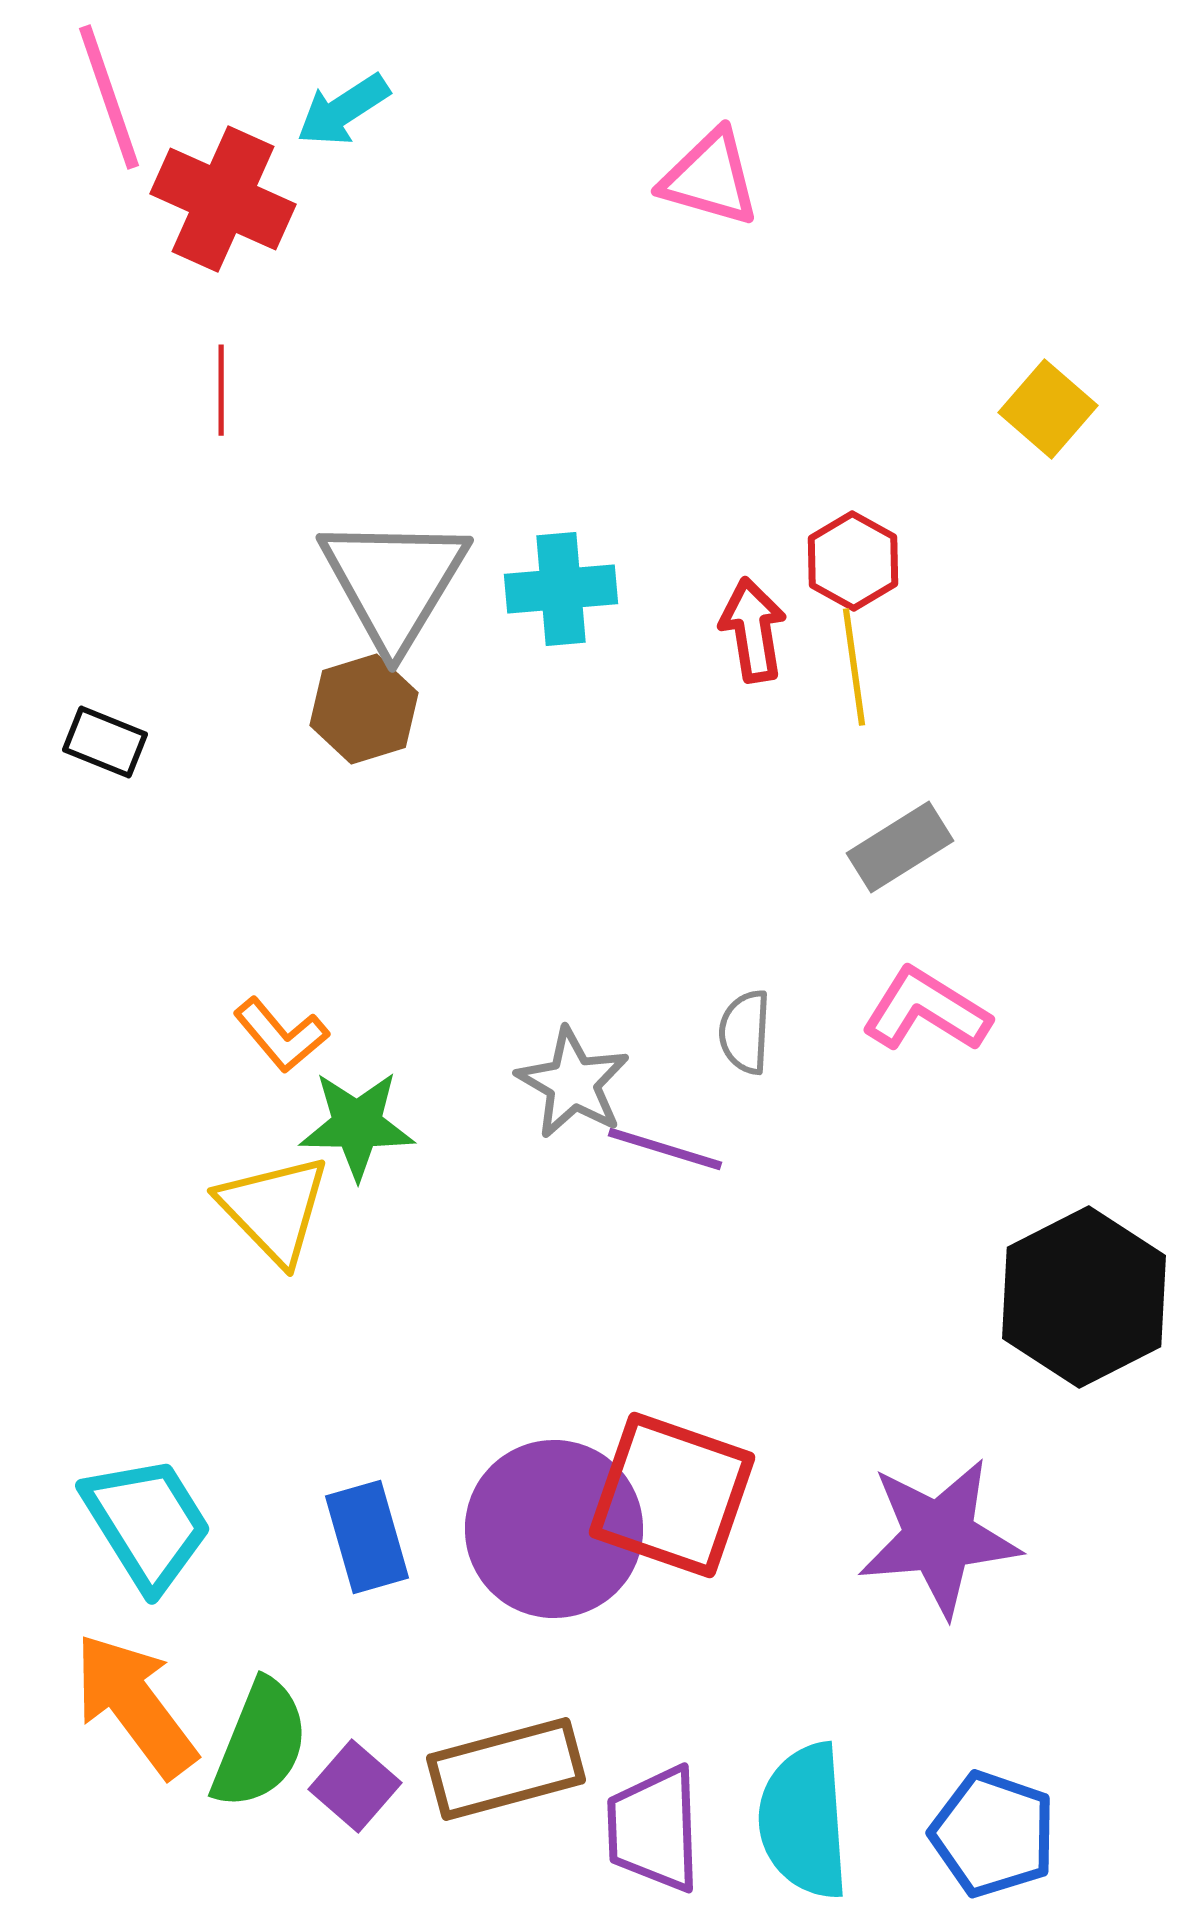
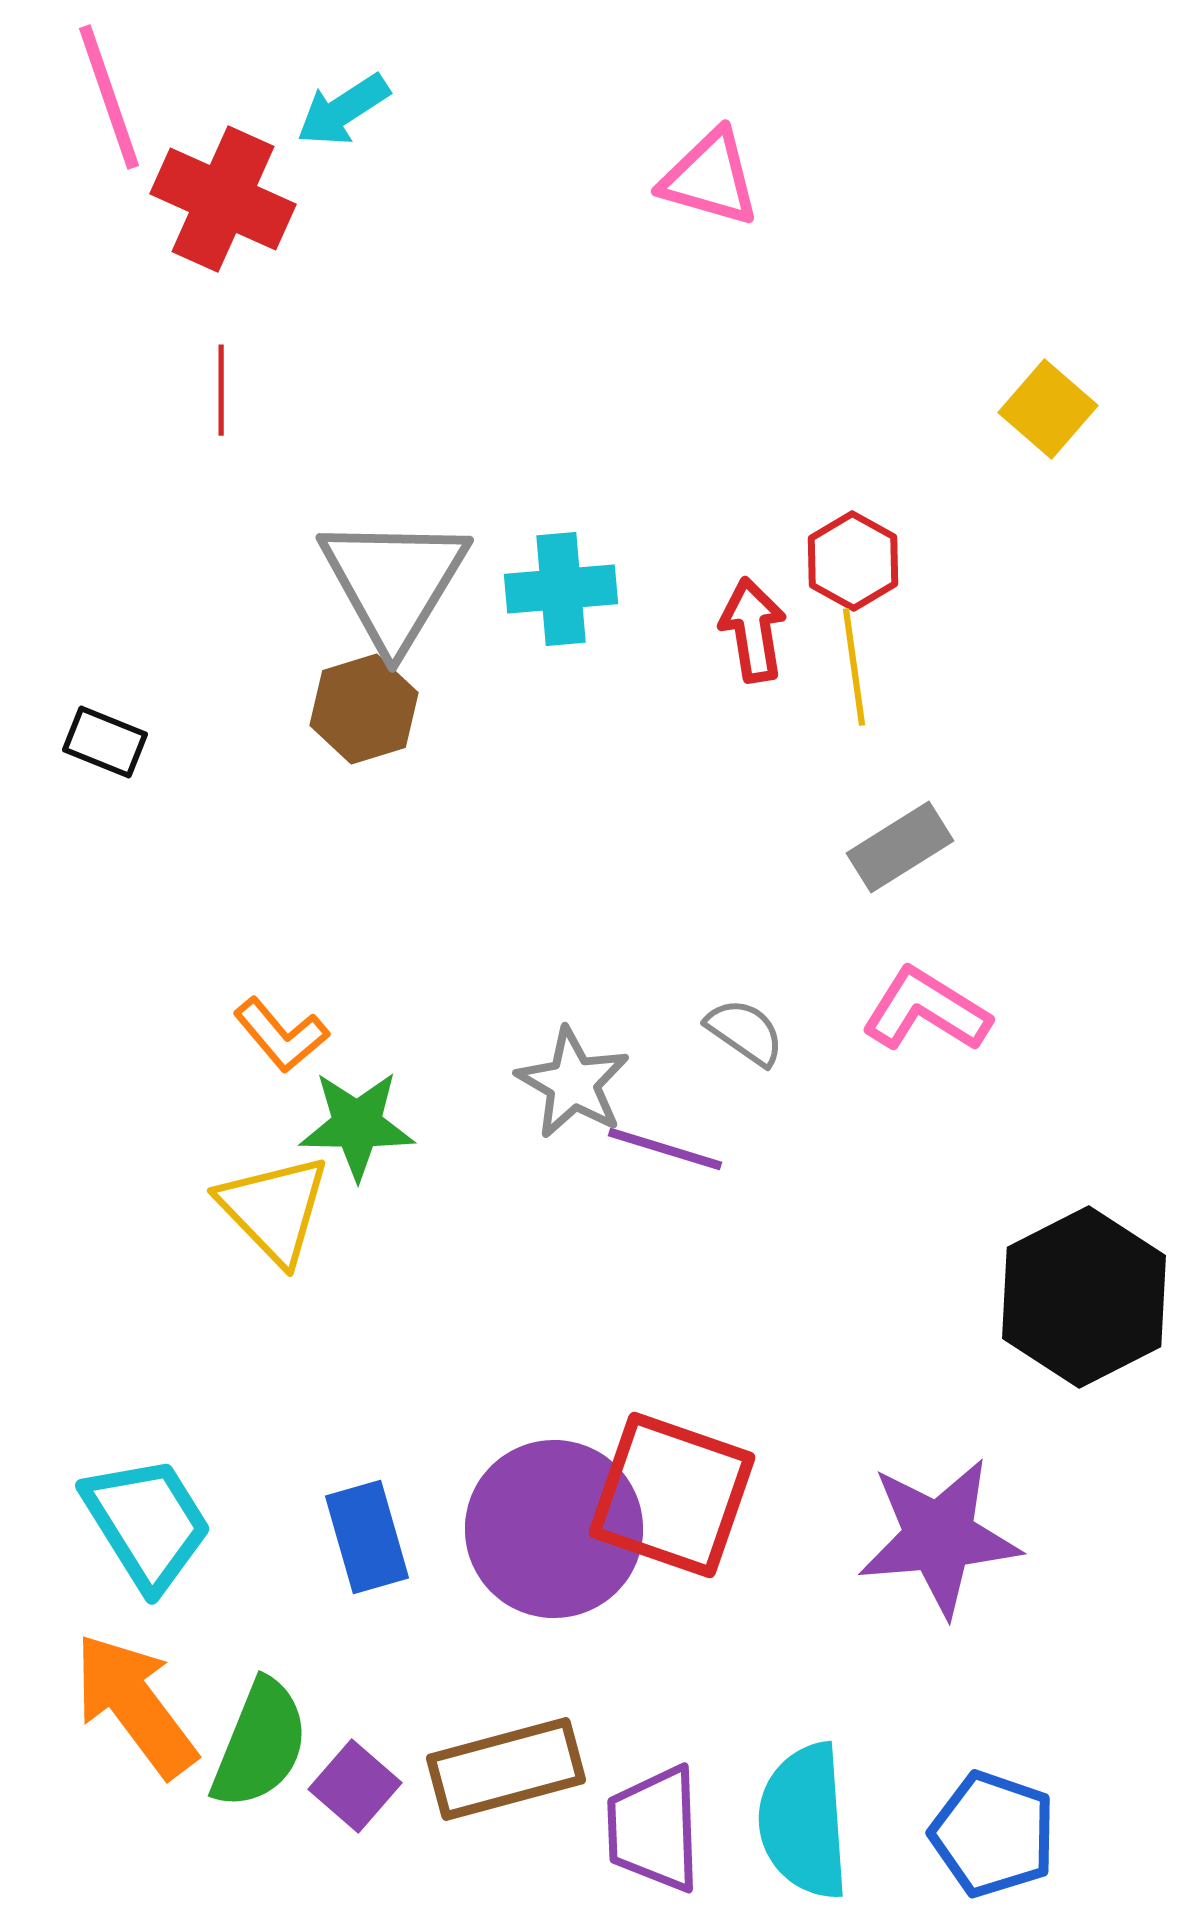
gray semicircle: rotated 122 degrees clockwise
